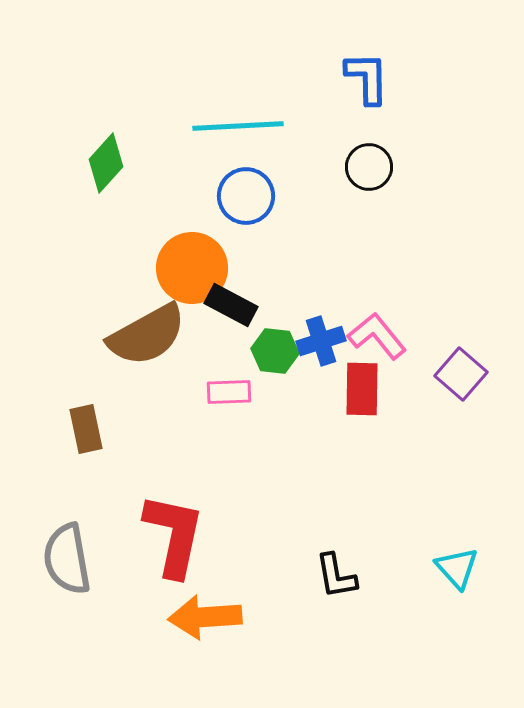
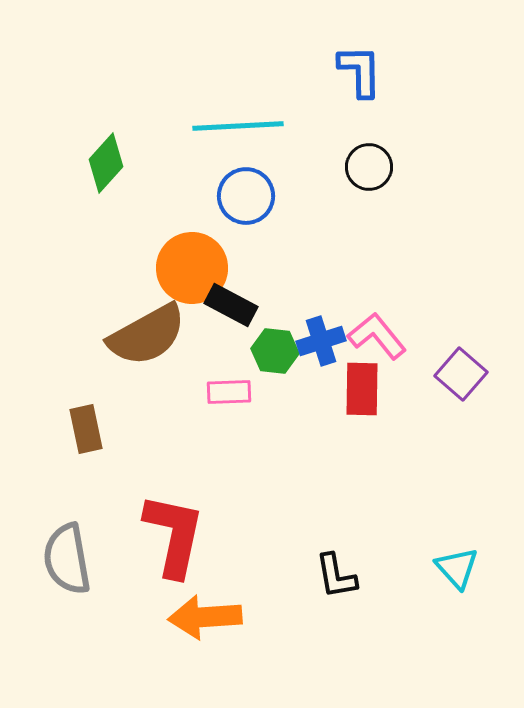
blue L-shape: moved 7 px left, 7 px up
